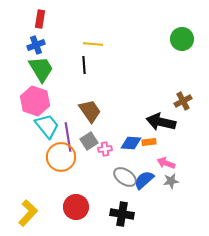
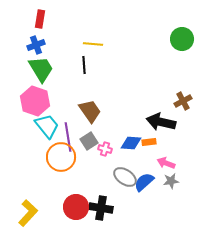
pink cross: rotated 24 degrees clockwise
blue semicircle: moved 2 px down
black cross: moved 21 px left, 6 px up
